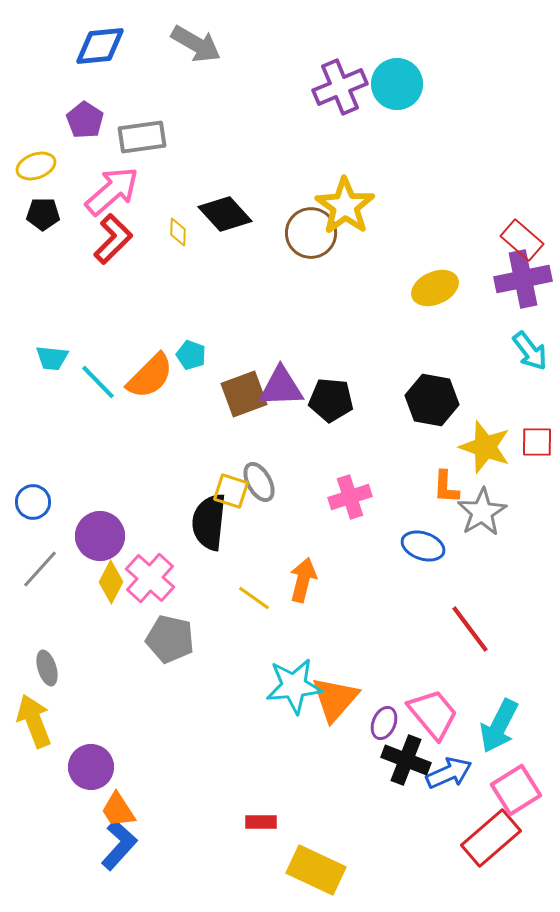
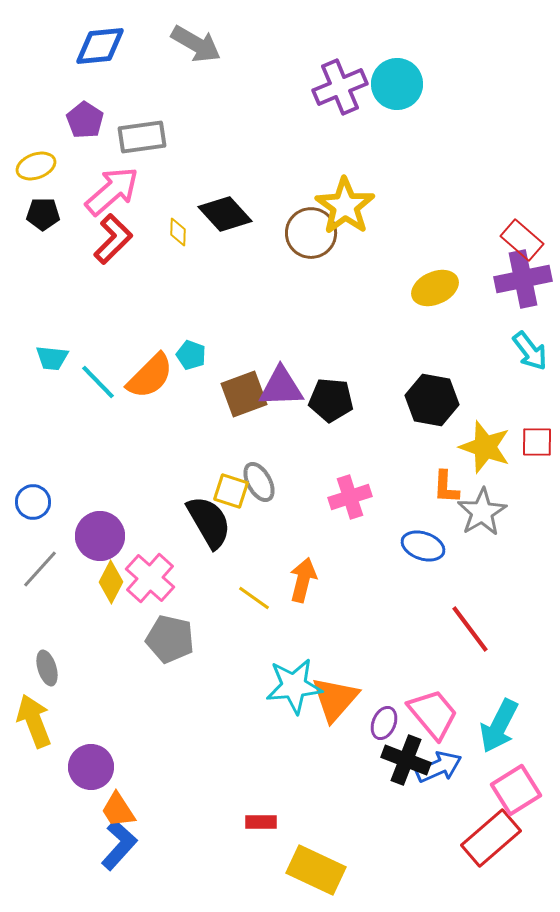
black semicircle at (209, 522): rotated 144 degrees clockwise
blue arrow at (449, 773): moved 10 px left, 6 px up
